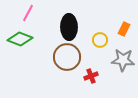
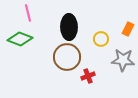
pink line: rotated 42 degrees counterclockwise
orange rectangle: moved 4 px right
yellow circle: moved 1 px right, 1 px up
red cross: moved 3 px left
